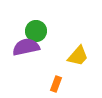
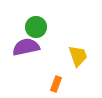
green circle: moved 4 px up
yellow trapezoid: rotated 60 degrees counterclockwise
